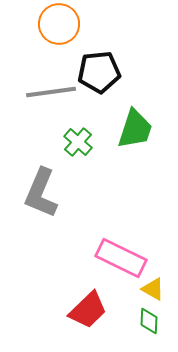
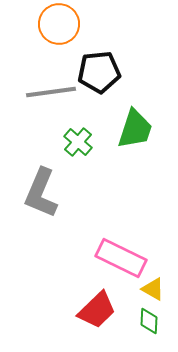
red trapezoid: moved 9 px right
